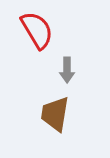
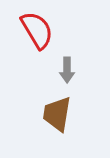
brown trapezoid: moved 2 px right
